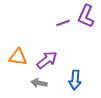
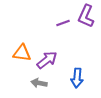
orange triangle: moved 4 px right, 4 px up
blue arrow: moved 2 px right, 2 px up
